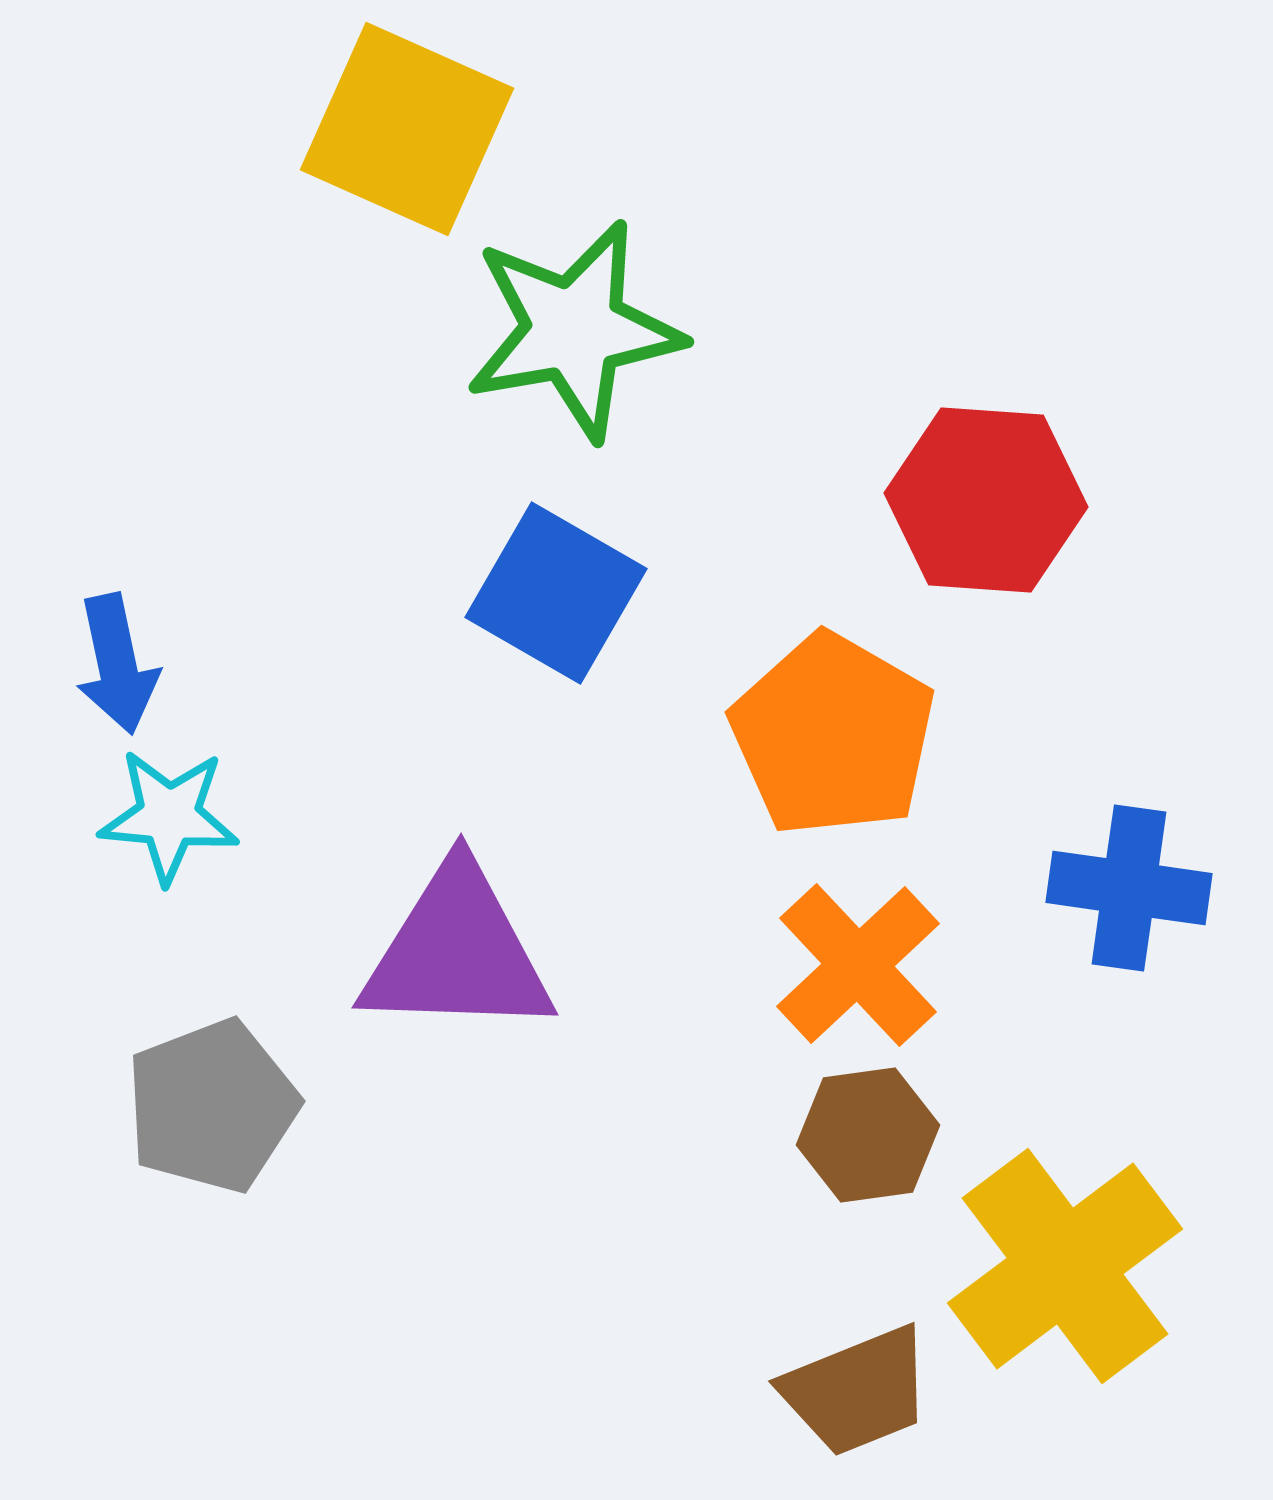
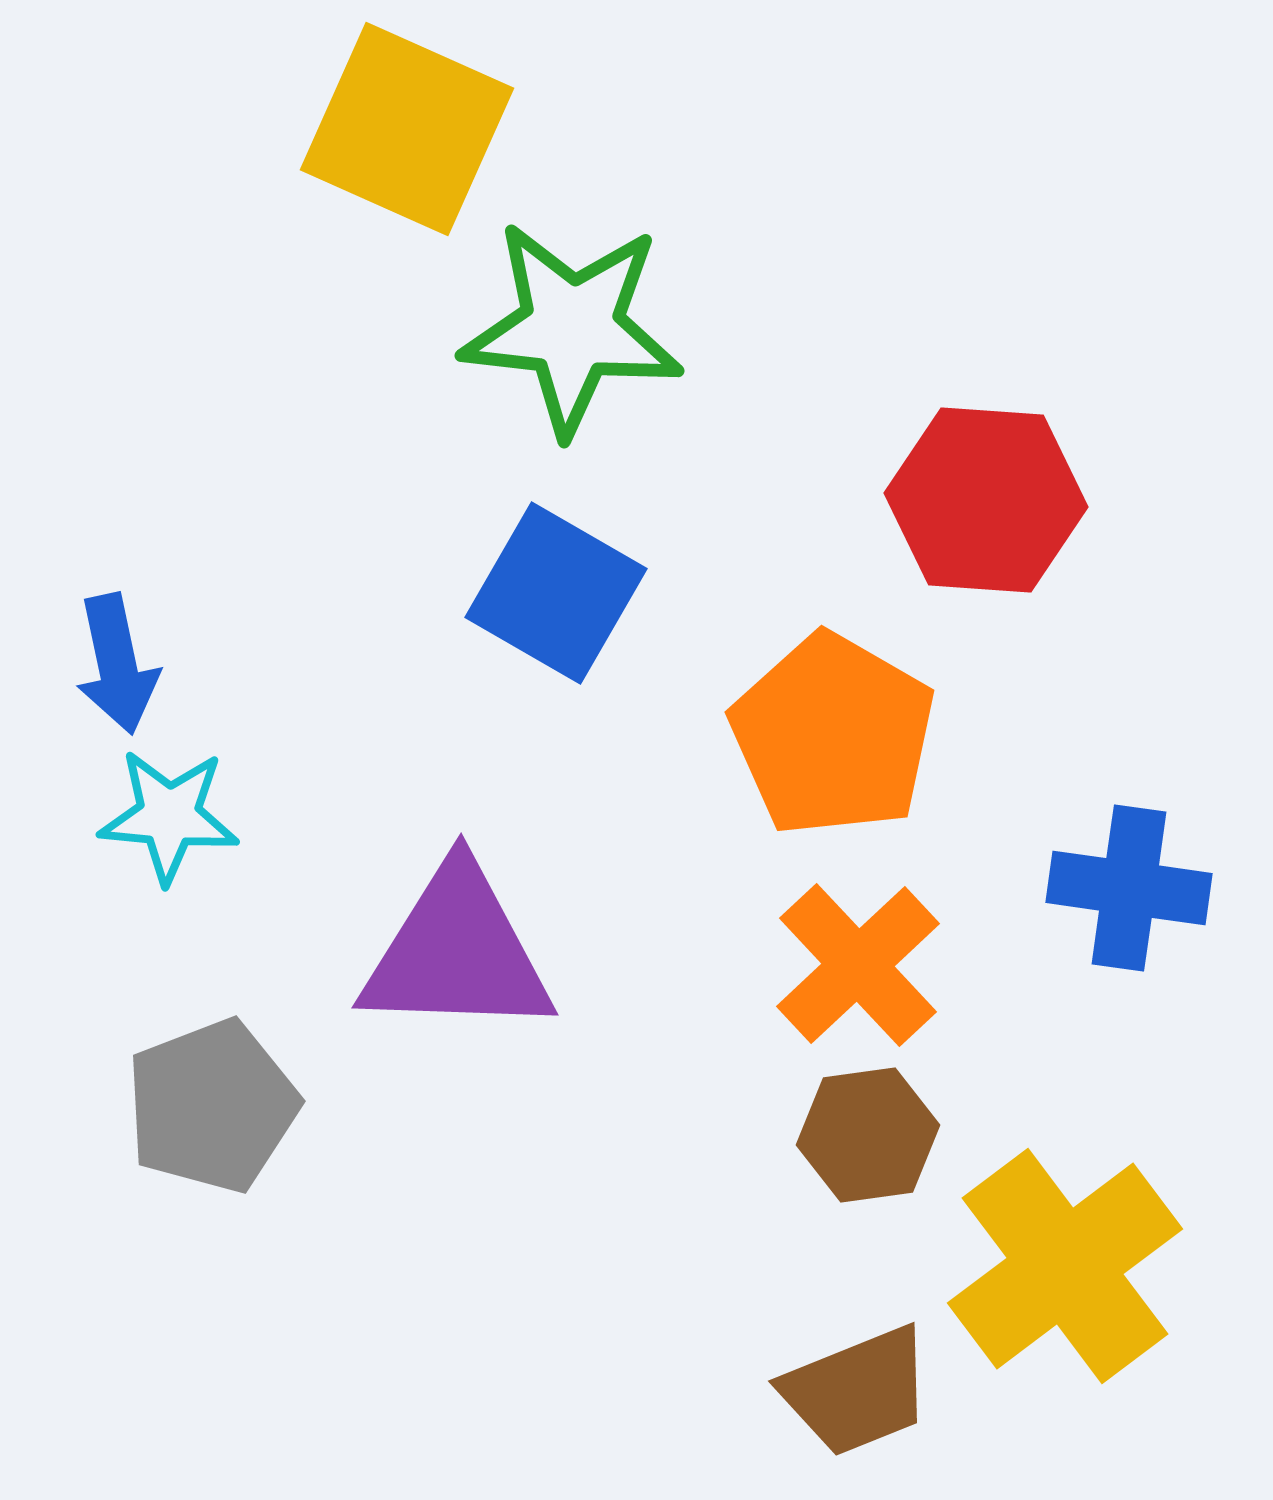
green star: moved 2 px left, 2 px up; rotated 16 degrees clockwise
